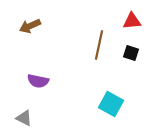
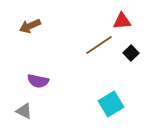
red triangle: moved 10 px left
brown line: rotated 44 degrees clockwise
black square: rotated 28 degrees clockwise
cyan square: rotated 30 degrees clockwise
gray triangle: moved 7 px up
